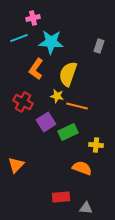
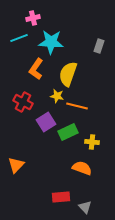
yellow cross: moved 4 px left, 3 px up
gray triangle: moved 1 px left, 1 px up; rotated 40 degrees clockwise
